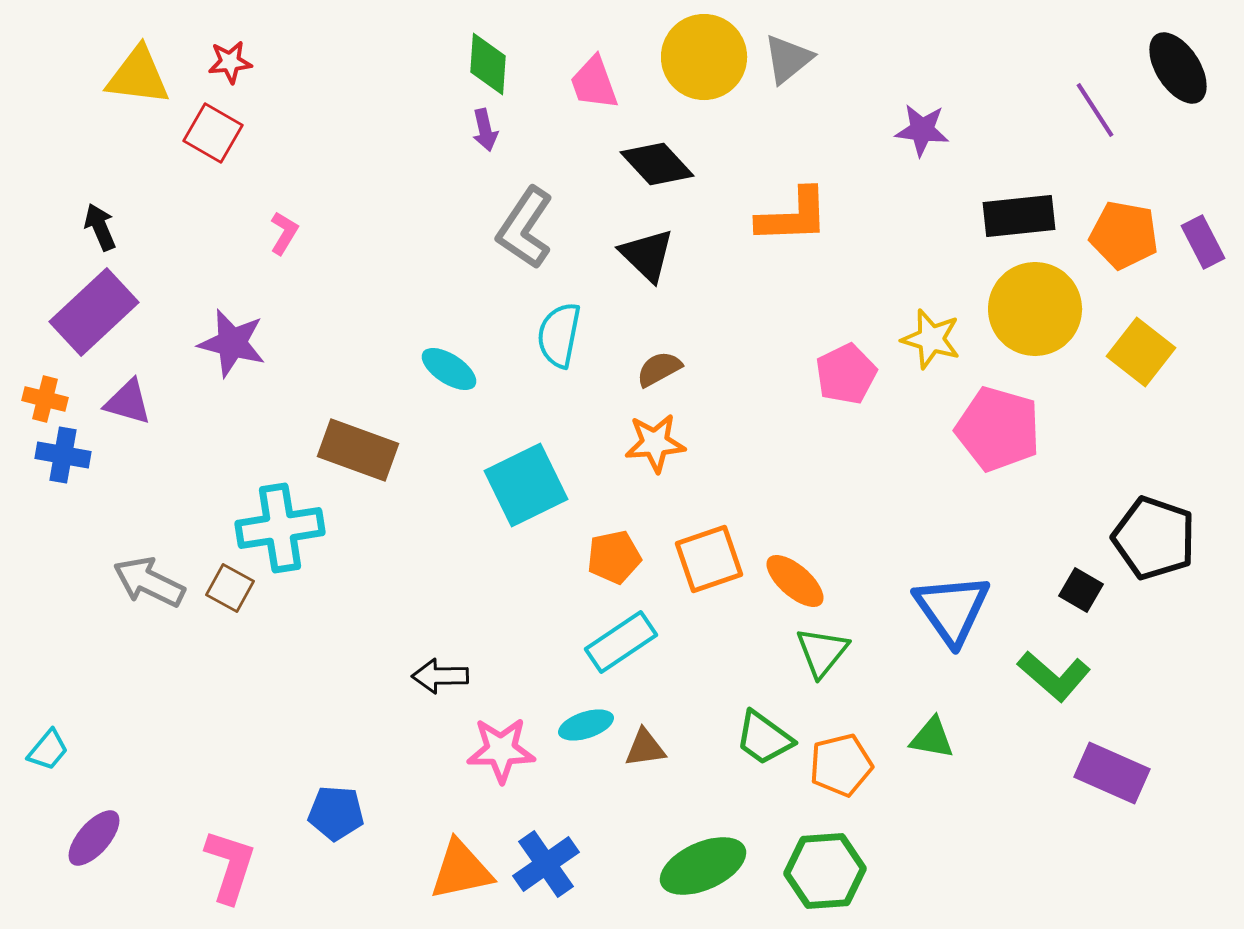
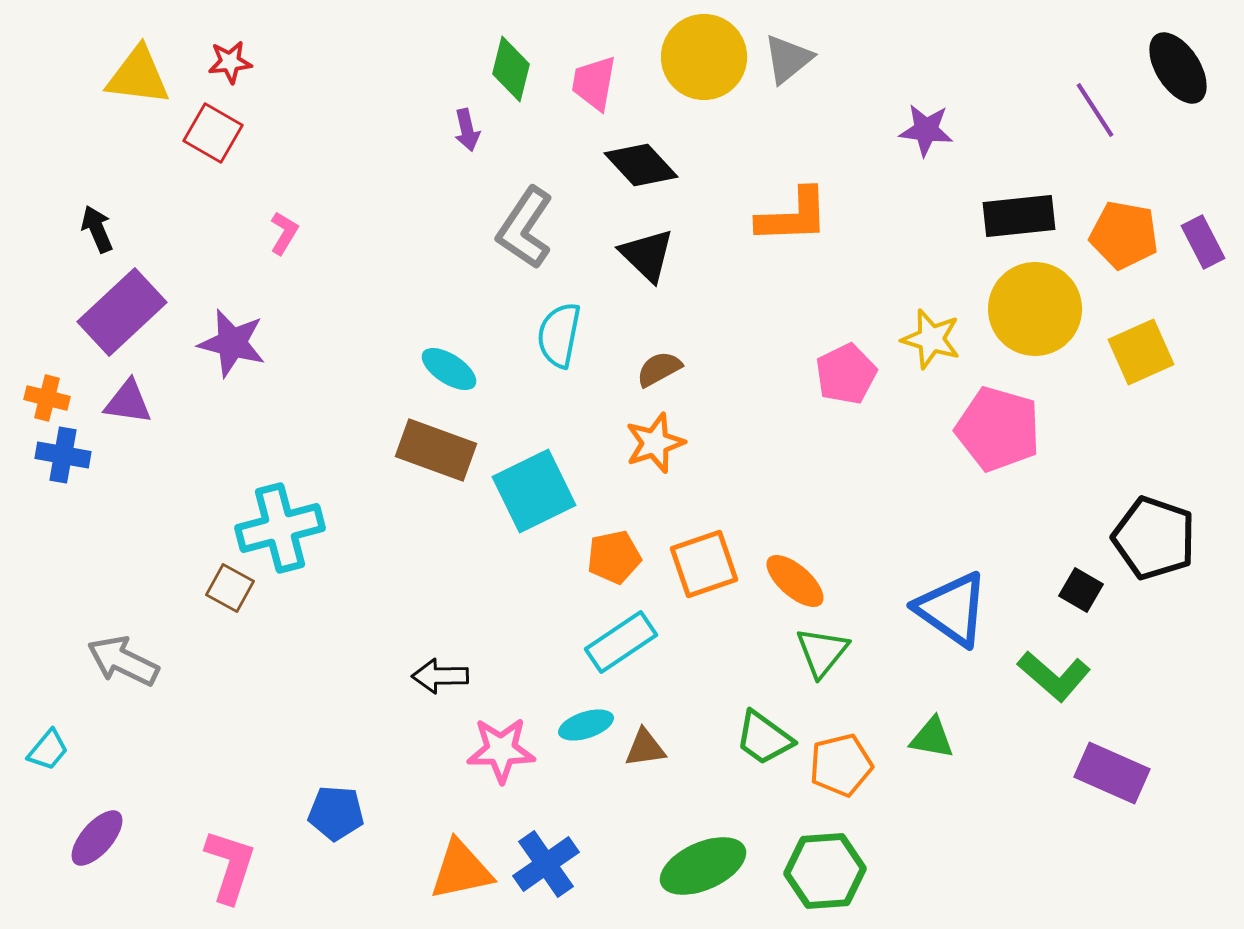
green diamond at (488, 64): moved 23 px right, 5 px down; rotated 10 degrees clockwise
pink trapezoid at (594, 83): rotated 30 degrees clockwise
purple arrow at (485, 130): moved 18 px left
purple star at (922, 130): moved 4 px right
black diamond at (657, 164): moved 16 px left, 1 px down
black arrow at (100, 227): moved 3 px left, 2 px down
purple rectangle at (94, 312): moved 28 px right
yellow square at (1141, 352): rotated 28 degrees clockwise
orange cross at (45, 399): moved 2 px right, 1 px up
purple triangle at (128, 402): rotated 8 degrees counterclockwise
orange star at (655, 443): rotated 14 degrees counterclockwise
brown rectangle at (358, 450): moved 78 px right
cyan square at (526, 485): moved 8 px right, 6 px down
cyan cross at (280, 528): rotated 6 degrees counterclockwise
orange square at (709, 559): moved 5 px left, 5 px down
gray arrow at (149, 582): moved 26 px left, 79 px down
blue triangle at (952, 609): rotated 20 degrees counterclockwise
purple ellipse at (94, 838): moved 3 px right
